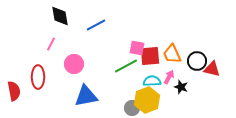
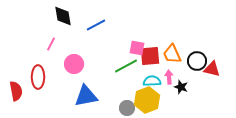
black diamond: moved 3 px right
pink arrow: rotated 32 degrees counterclockwise
red semicircle: moved 2 px right
gray circle: moved 5 px left
